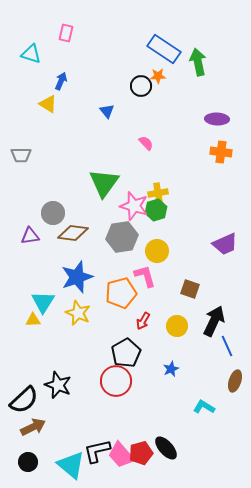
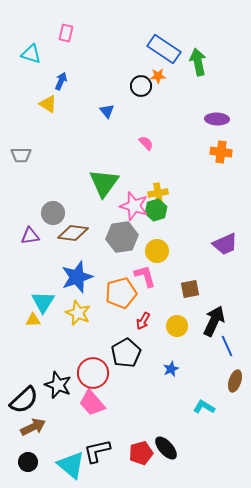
brown square at (190, 289): rotated 30 degrees counterclockwise
red circle at (116, 381): moved 23 px left, 8 px up
pink trapezoid at (121, 455): moved 29 px left, 52 px up
